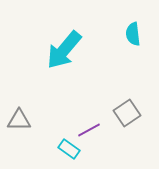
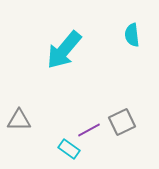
cyan semicircle: moved 1 px left, 1 px down
gray square: moved 5 px left, 9 px down; rotated 8 degrees clockwise
